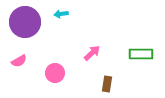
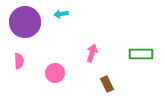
pink arrow: rotated 30 degrees counterclockwise
pink semicircle: rotated 63 degrees counterclockwise
brown rectangle: rotated 35 degrees counterclockwise
